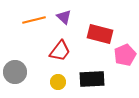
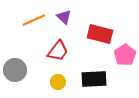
orange line: rotated 10 degrees counterclockwise
red trapezoid: moved 2 px left
pink pentagon: rotated 10 degrees counterclockwise
gray circle: moved 2 px up
black rectangle: moved 2 px right
